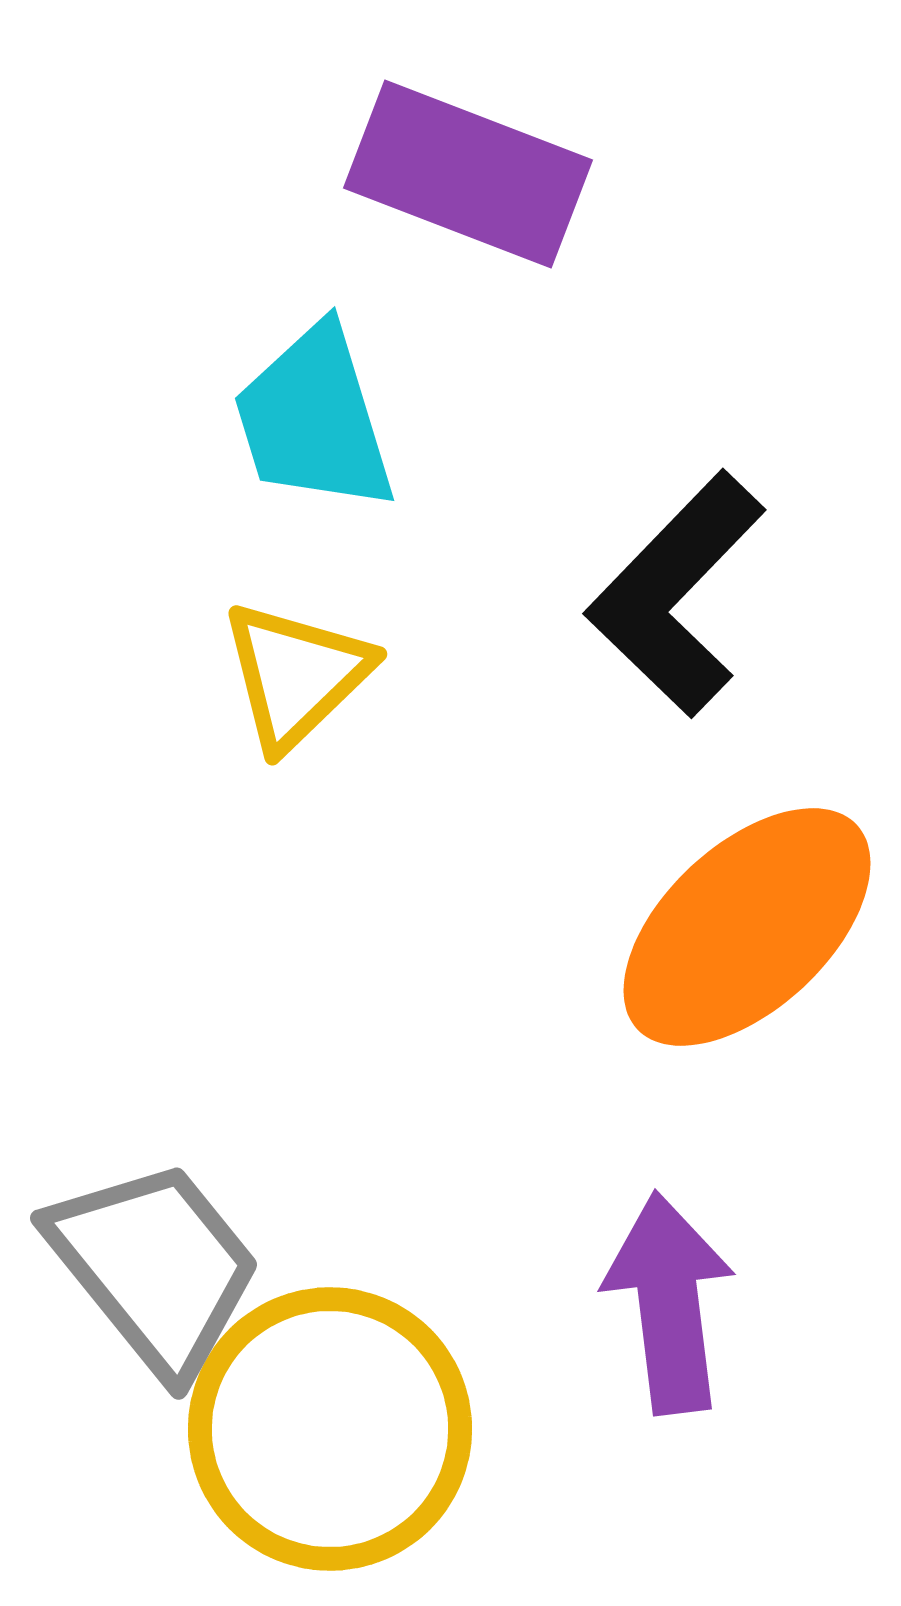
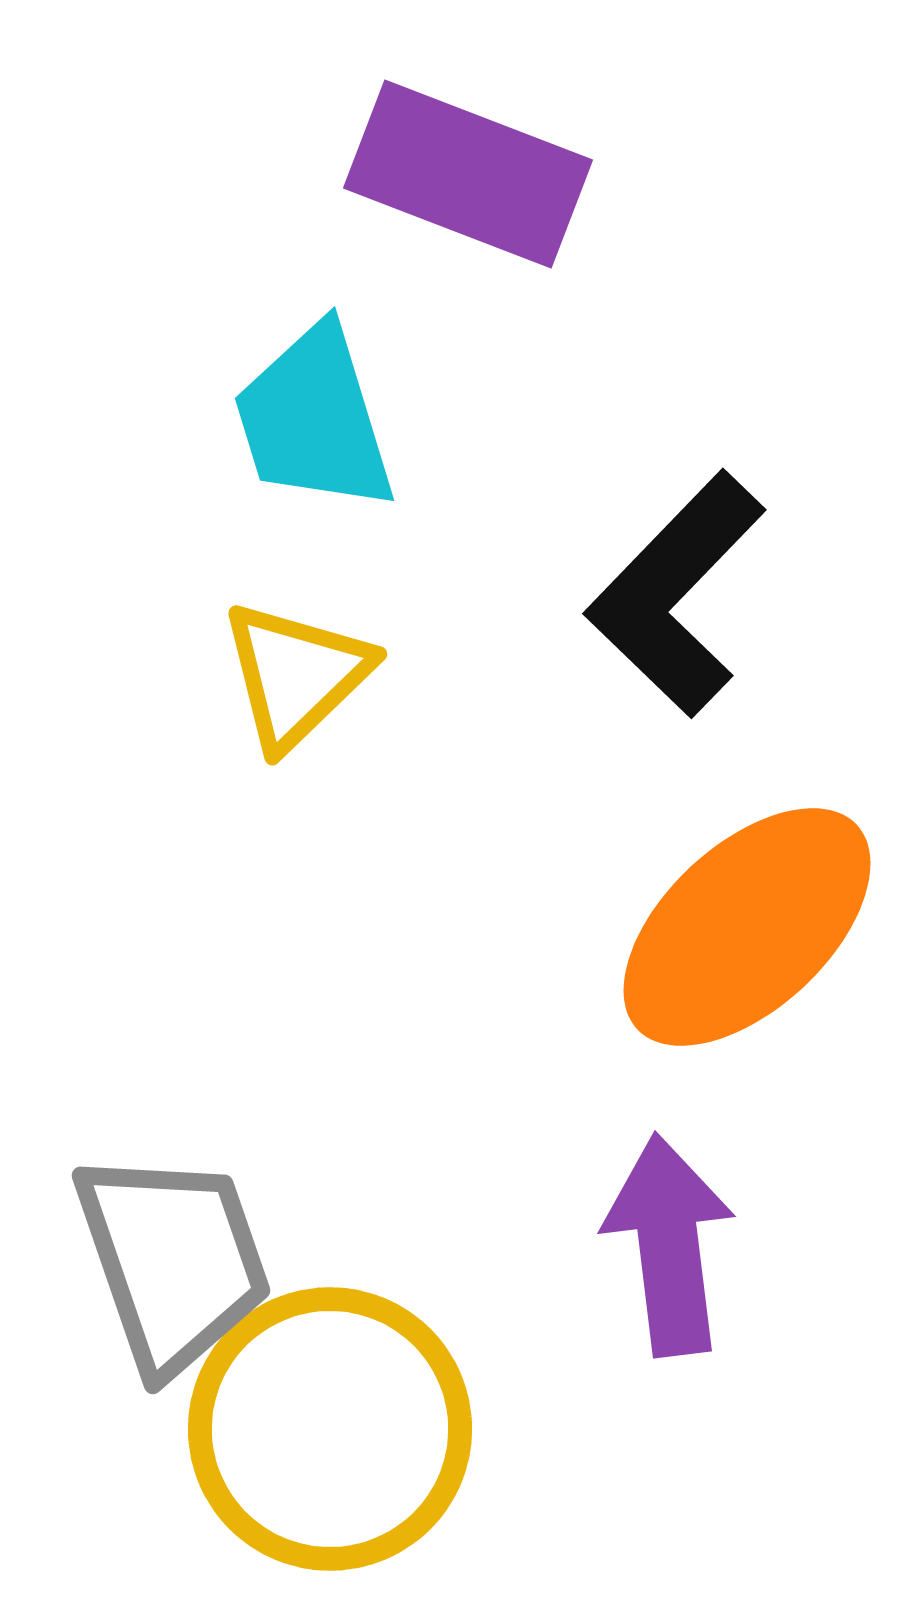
gray trapezoid: moved 18 px right, 6 px up; rotated 20 degrees clockwise
purple arrow: moved 58 px up
